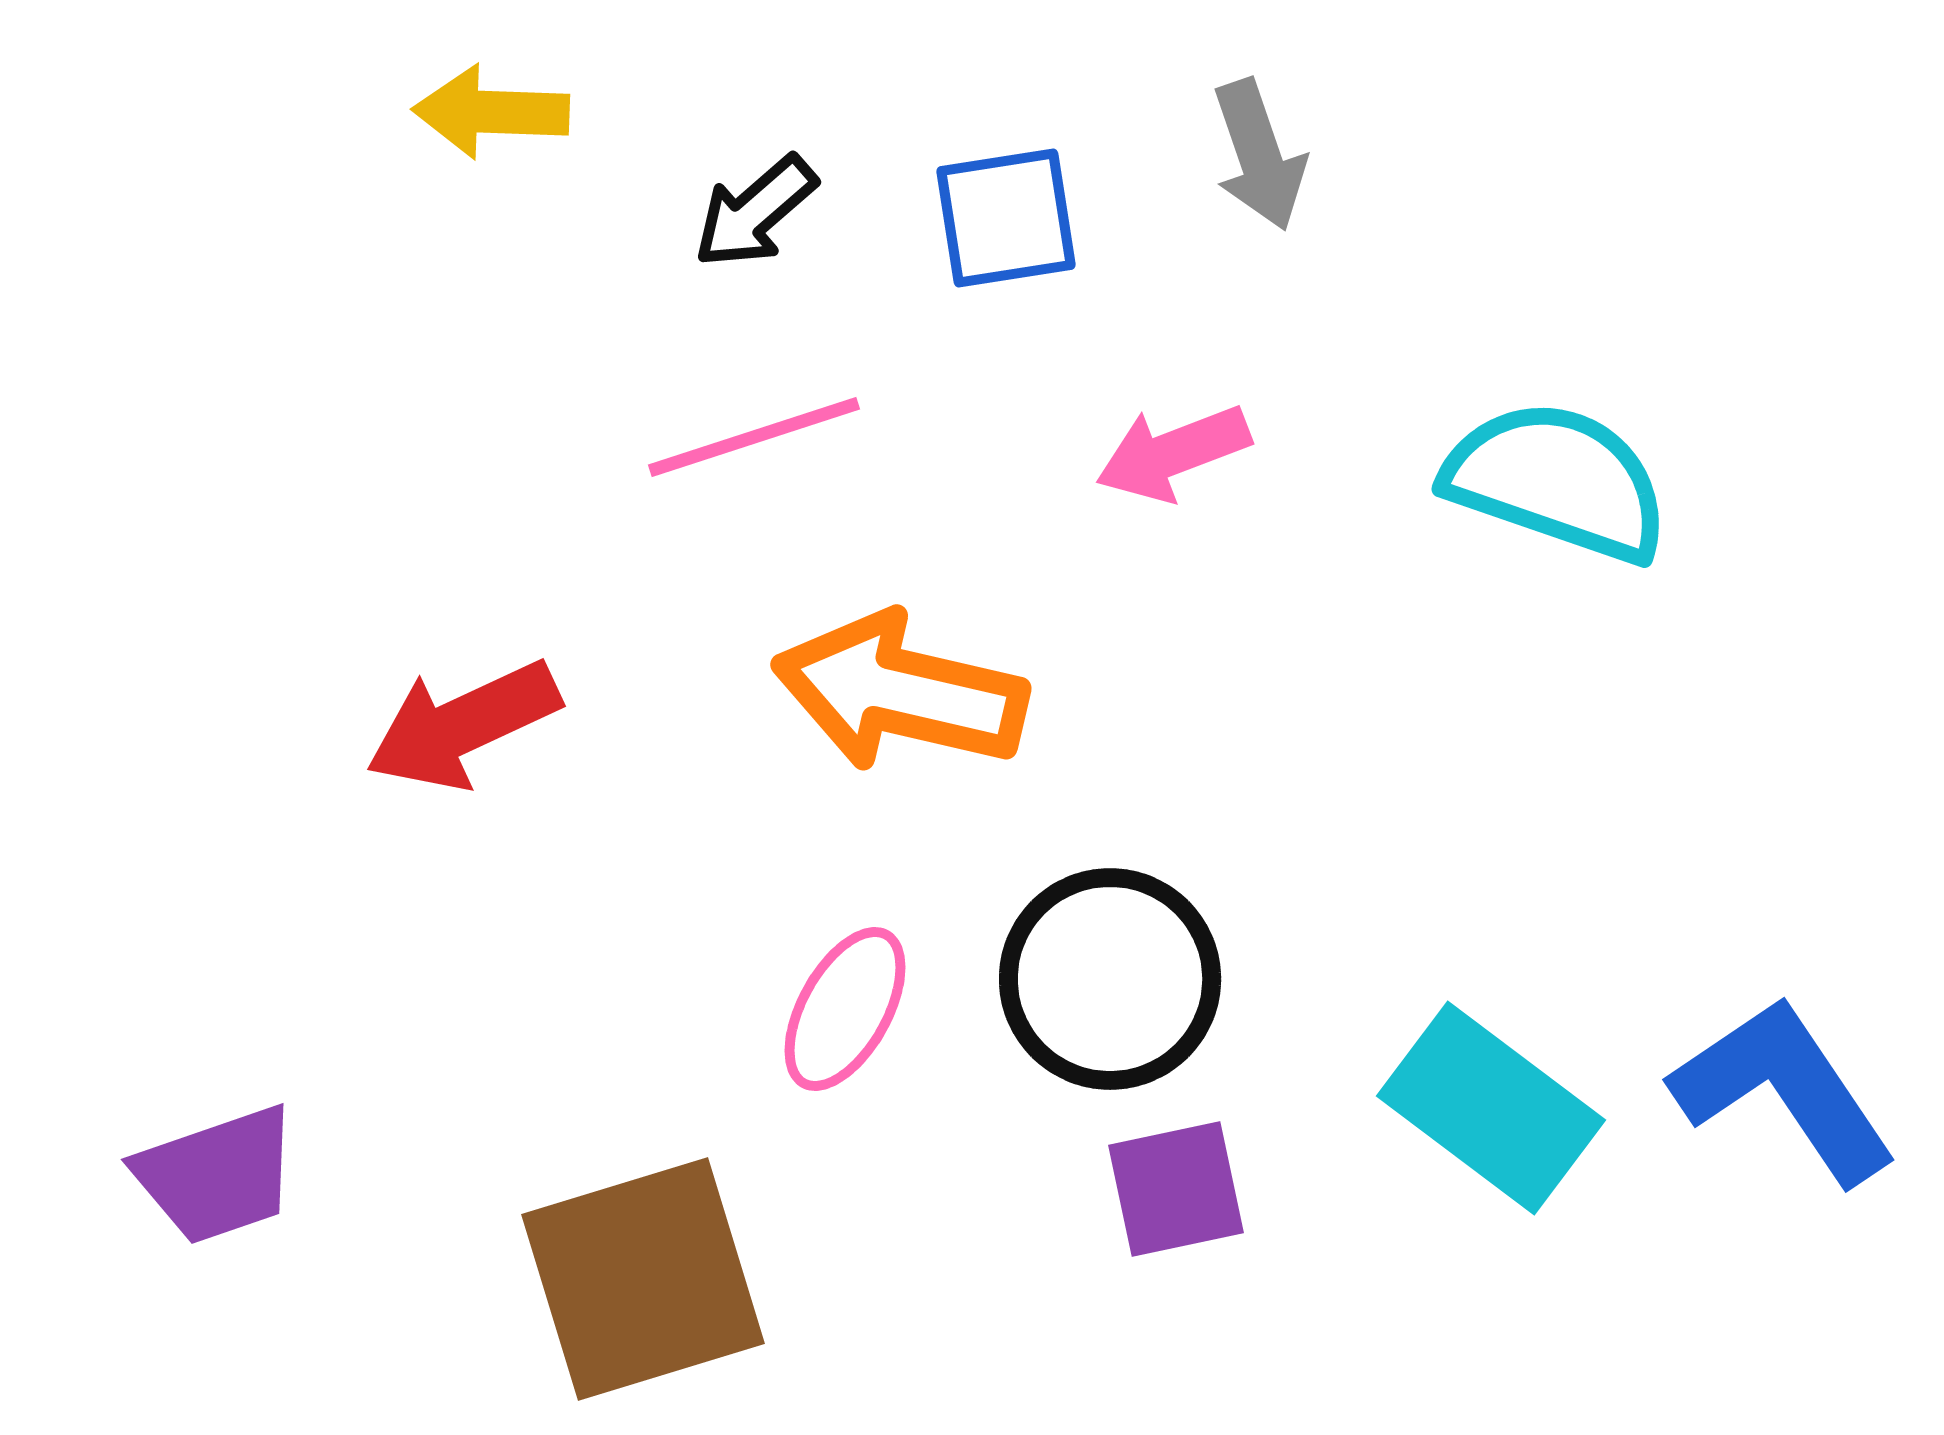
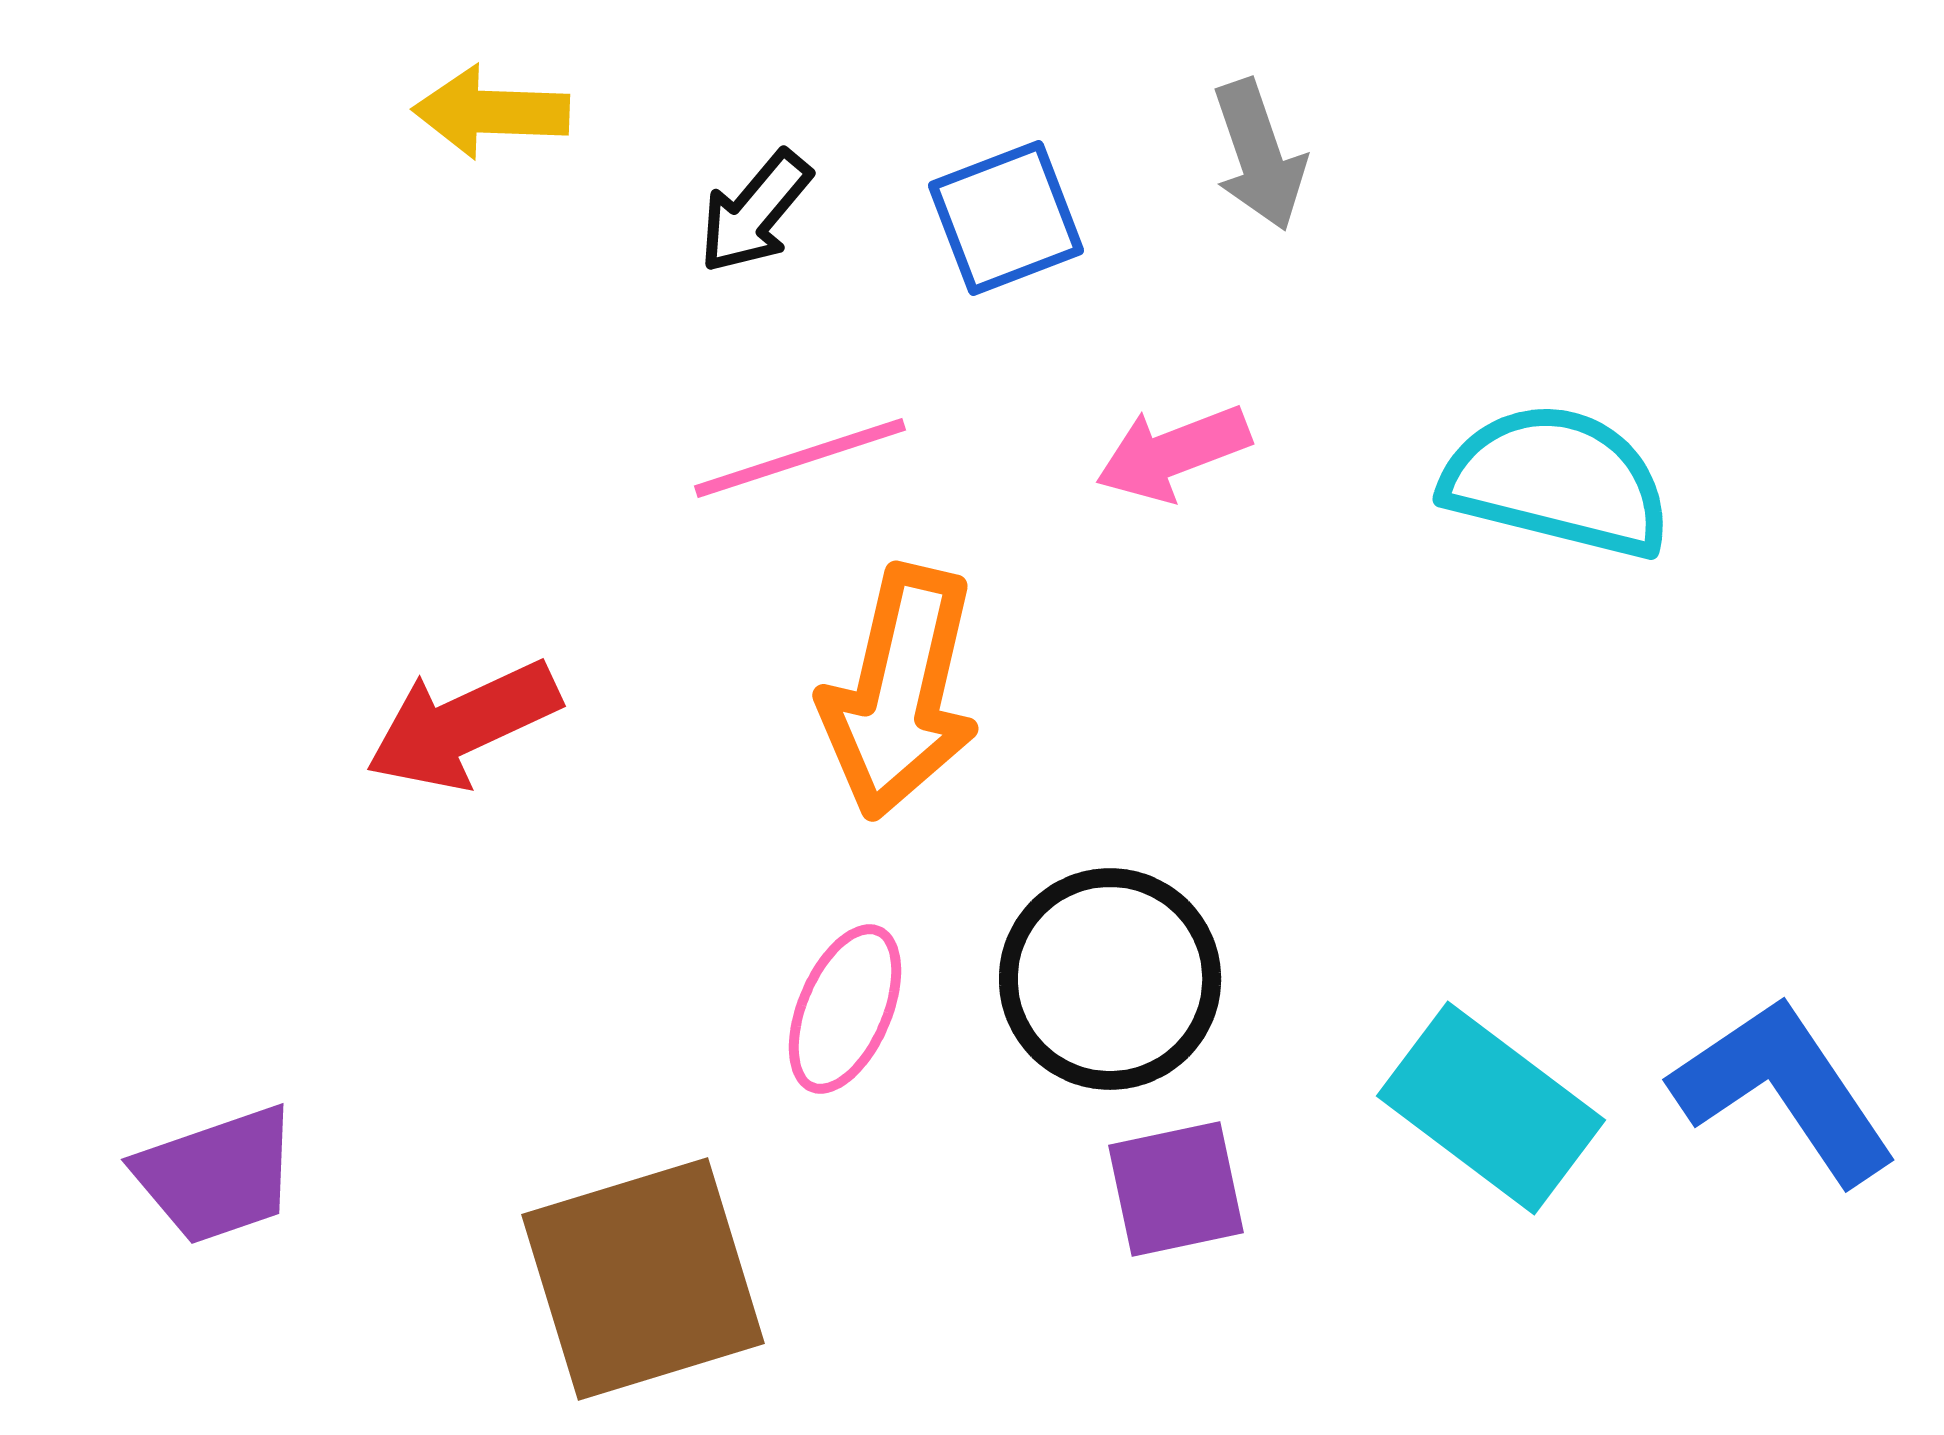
black arrow: rotated 9 degrees counterclockwise
blue square: rotated 12 degrees counterclockwise
pink line: moved 46 px right, 21 px down
cyan semicircle: rotated 5 degrees counterclockwise
orange arrow: rotated 90 degrees counterclockwise
pink ellipse: rotated 6 degrees counterclockwise
